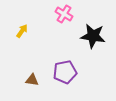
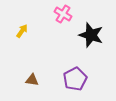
pink cross: moved 1 px left
black star: moved 2 px left, 1 px up; rotated 10 degrees clockwise
purple pentagon: moved 10 px right, 7 px down; rotated 15 degrees counterclockwise
